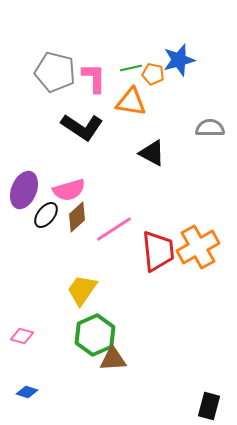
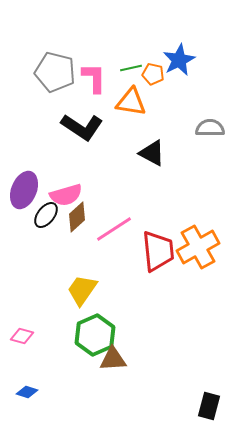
blue star: rotated 12 degrees counterclockwise
pink semicircle: moved 3 px left, 5 px down
